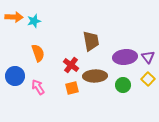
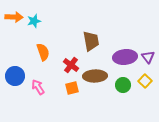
orange semicircle: moved 5 px right, 1 px up
yellow square: moved 3 px left, 2 px down
